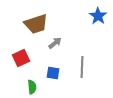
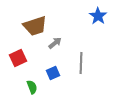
brown trapezoid: moved 1 px left, 2 px down
red square: moved 3 px left
gray line: moved 1 px left, 4 px up
blue square: rotated 32 degrees counterclockwise
green semicircle: rotated 16 degrees counterclockwise
